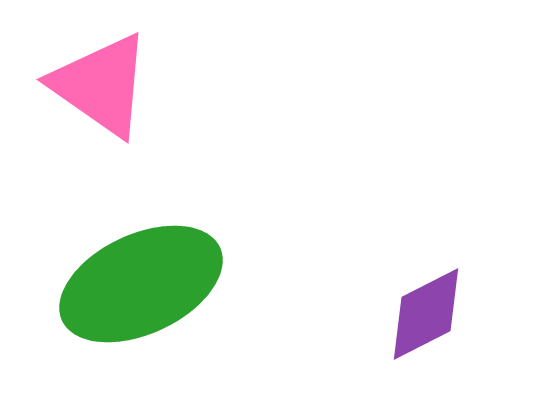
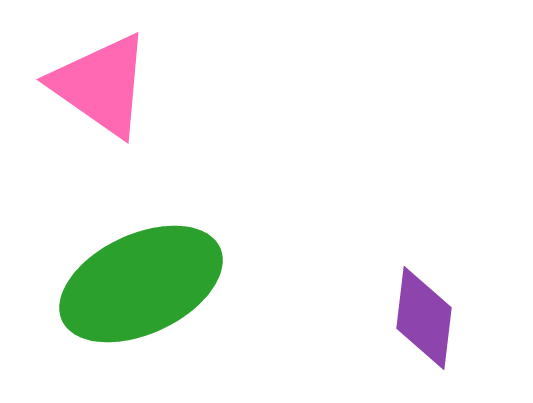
purple diamond: moved 2 px left, 4 px down; rotated 56 degrees counterclockwise
